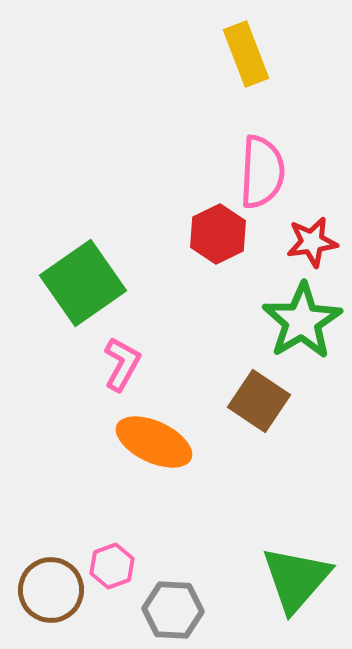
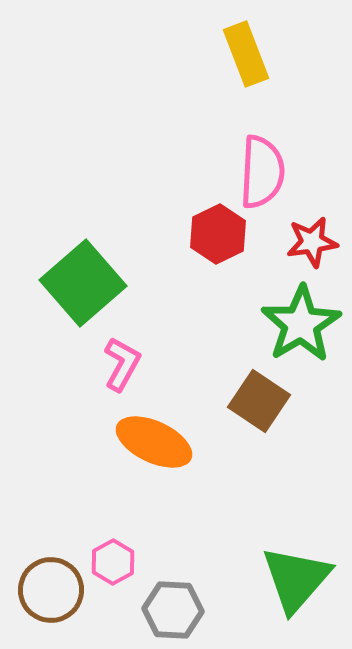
green square: rotated 6 degrees counterclockwise
green star: moved 1 px left, 3 px down
pink hexagon: moved 1 px right, 4 px up; rotated 9 degrees counterclockwise
